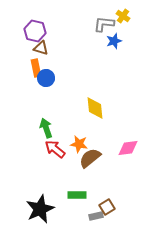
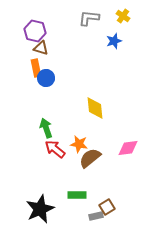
gray L-shape: moved 15 px left, 6 px up
